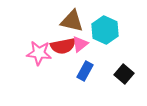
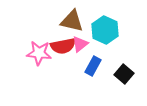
blue rectangle: moved 8 px right, 5 px up
